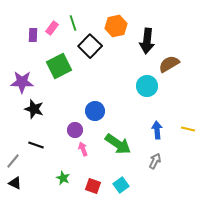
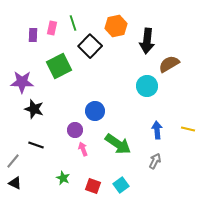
pink rectangle: rotated 24 degrees counterclockwise
